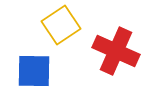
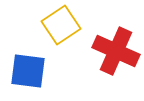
blue square: moved 6 px left; rotated 6 degrees clockwise
